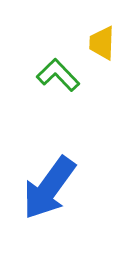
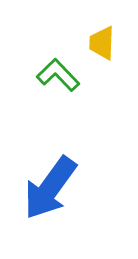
blue arrow: moved 1 px right
